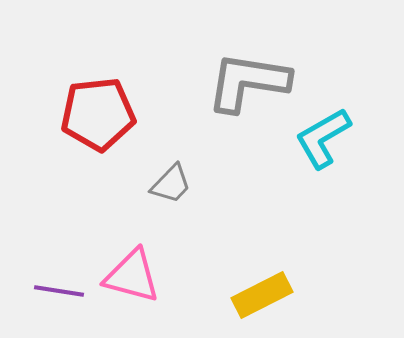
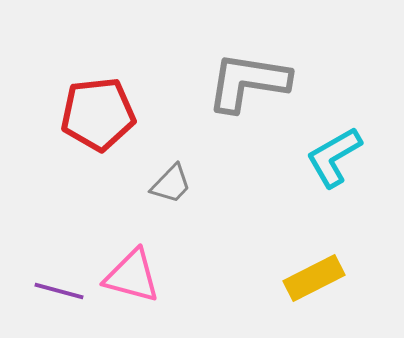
cyan L-shape: moved 11 px right, 19 px down
purple line: rotated 6 degrees clockwise
yellow rectangle: moved 52 px right, 17 px up
